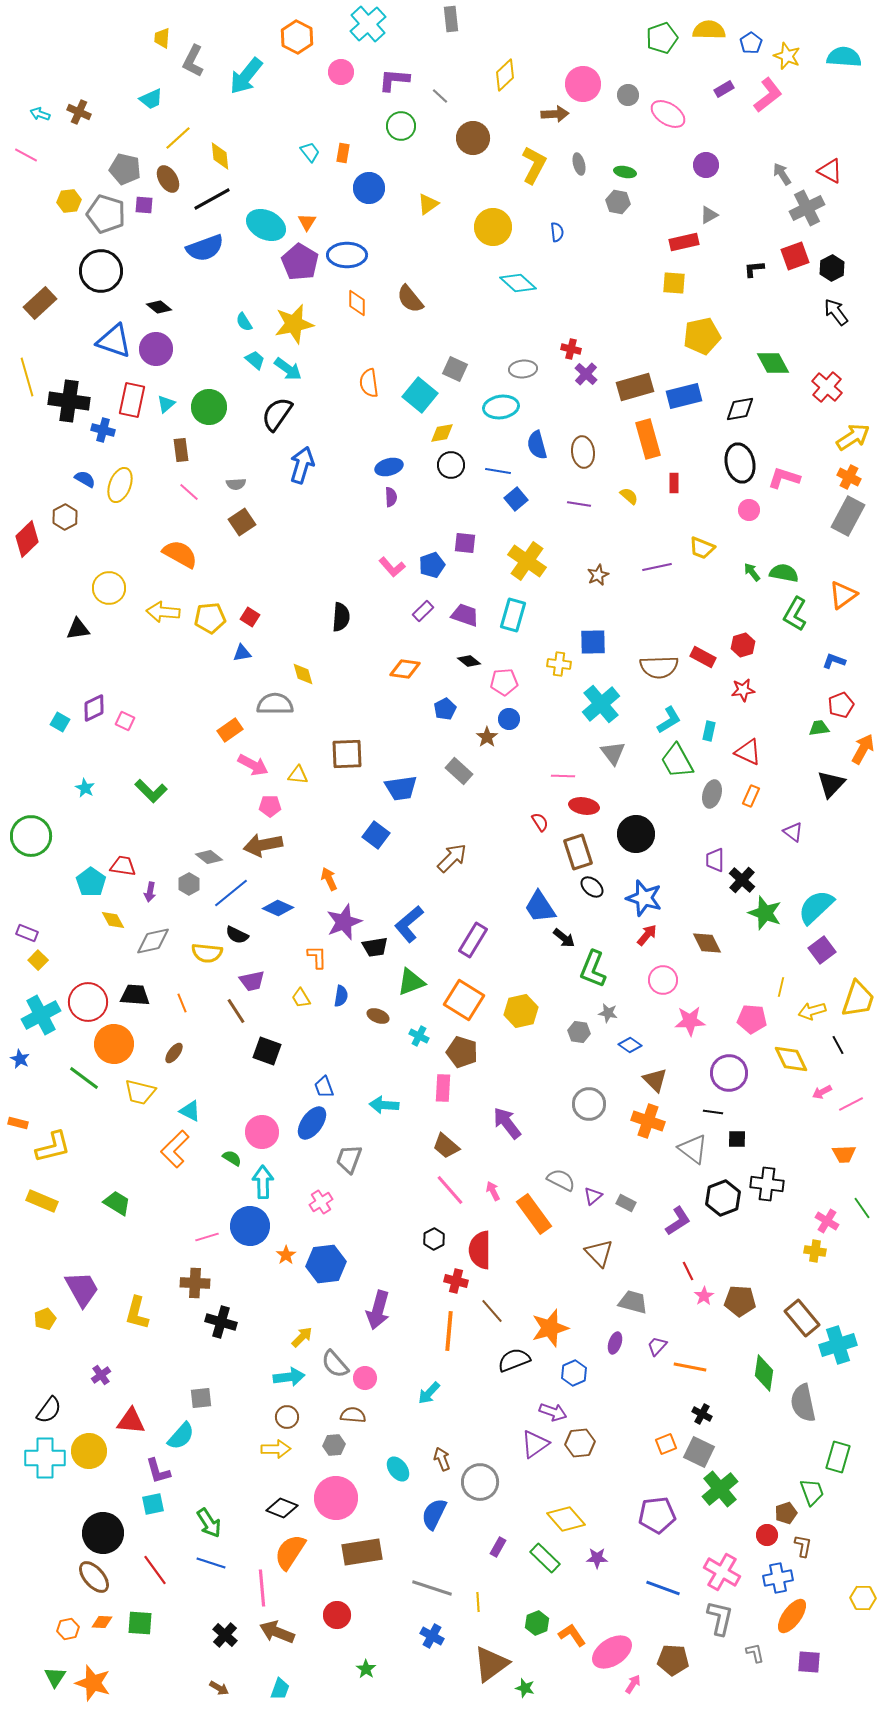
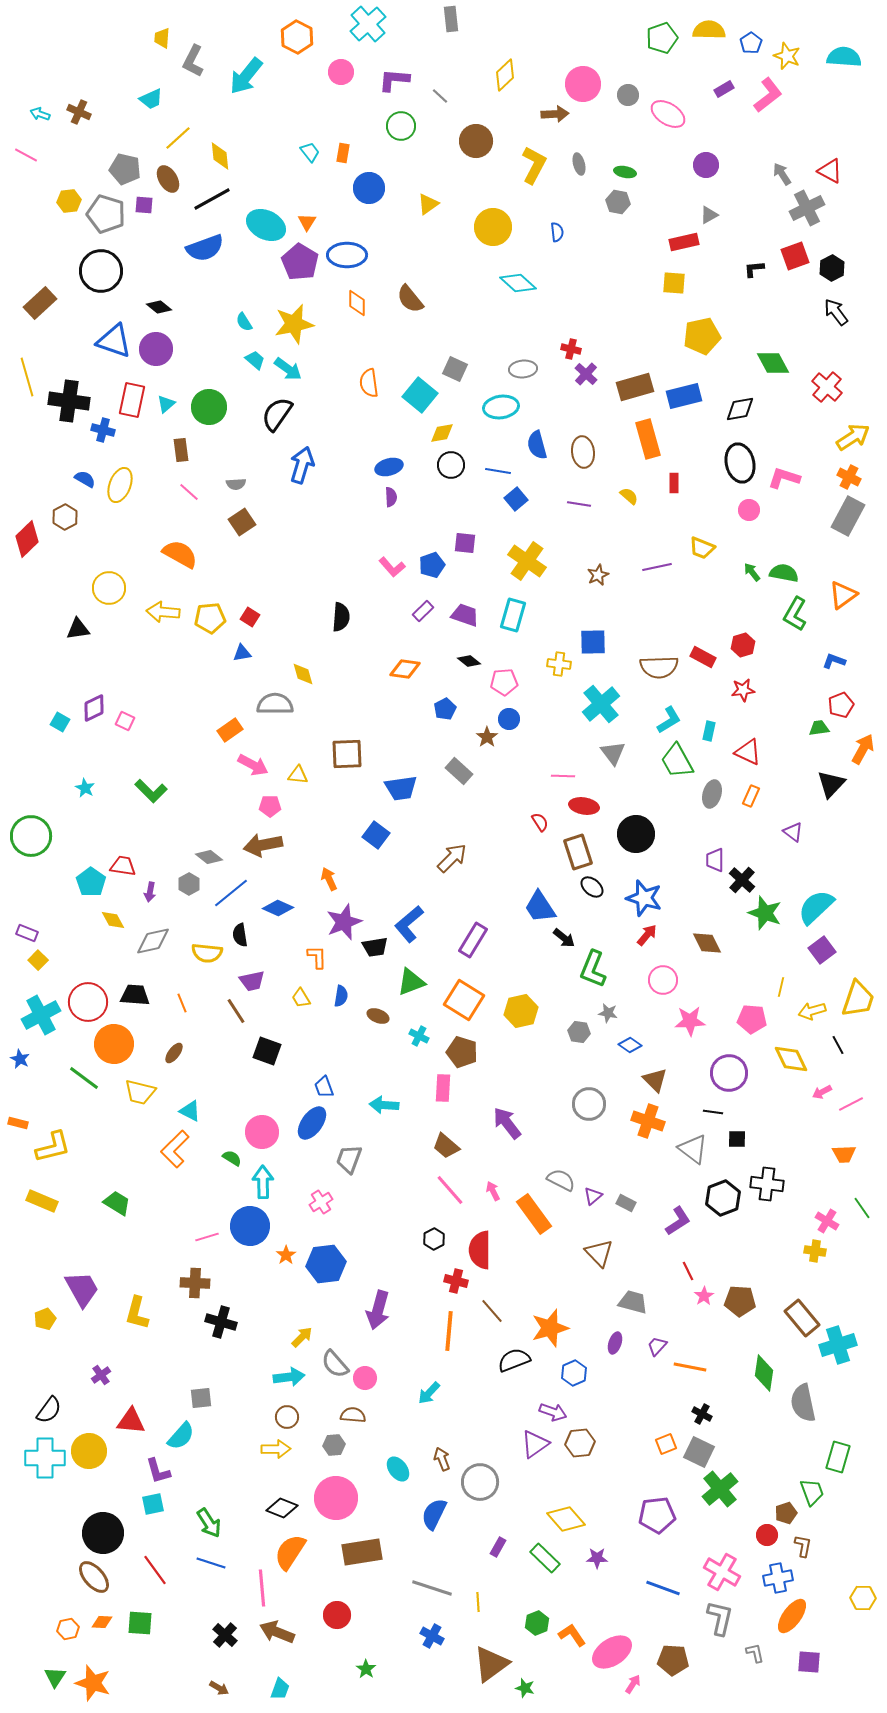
brown circle at (473, 138): moved 3 px right, 3 px down
black semicircle at (237, 935): moved 3 px right; rotated 55 degrees clockwise
